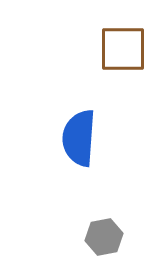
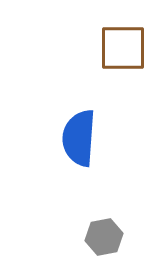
brown square: moved 1 px up
